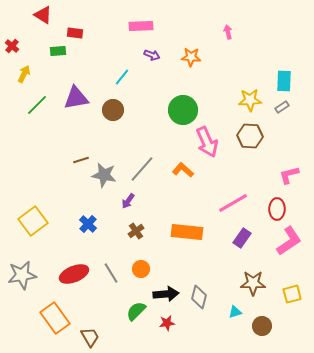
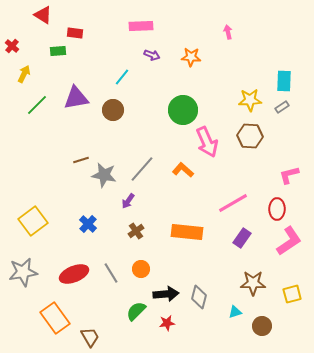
gray star at (22, 275): moved 1 px right, 3 px up
